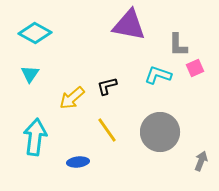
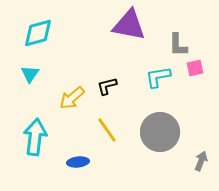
cyan diamond: moved 3 px right; rotated 44 degrees counterclockwise
pink square: rotated 12 degrees clockwise
cyan L-shape: moved 2 px down; rotated 28 degrees counterclockwise
